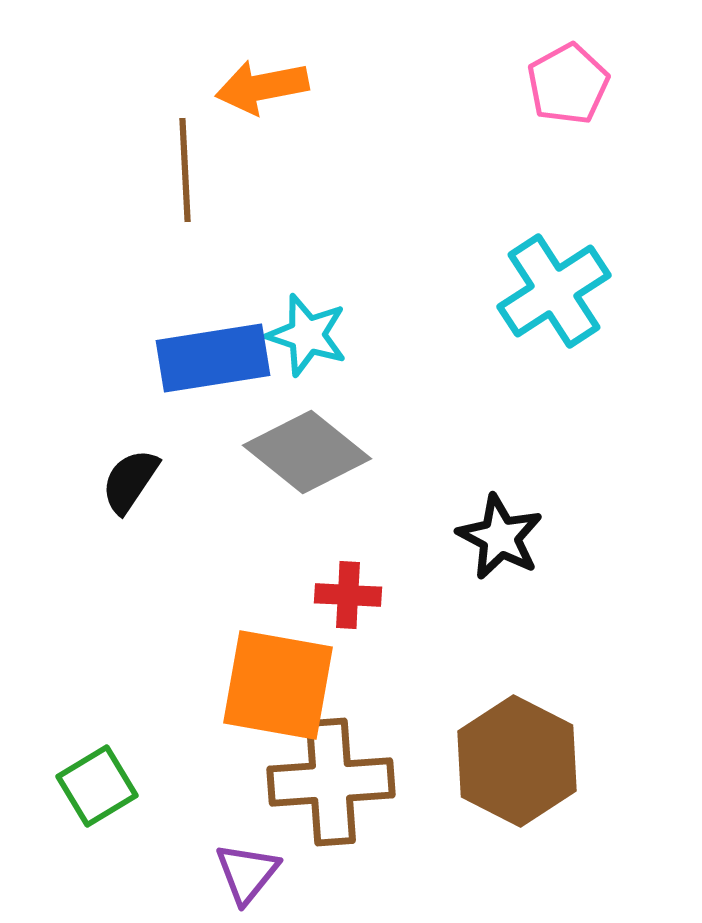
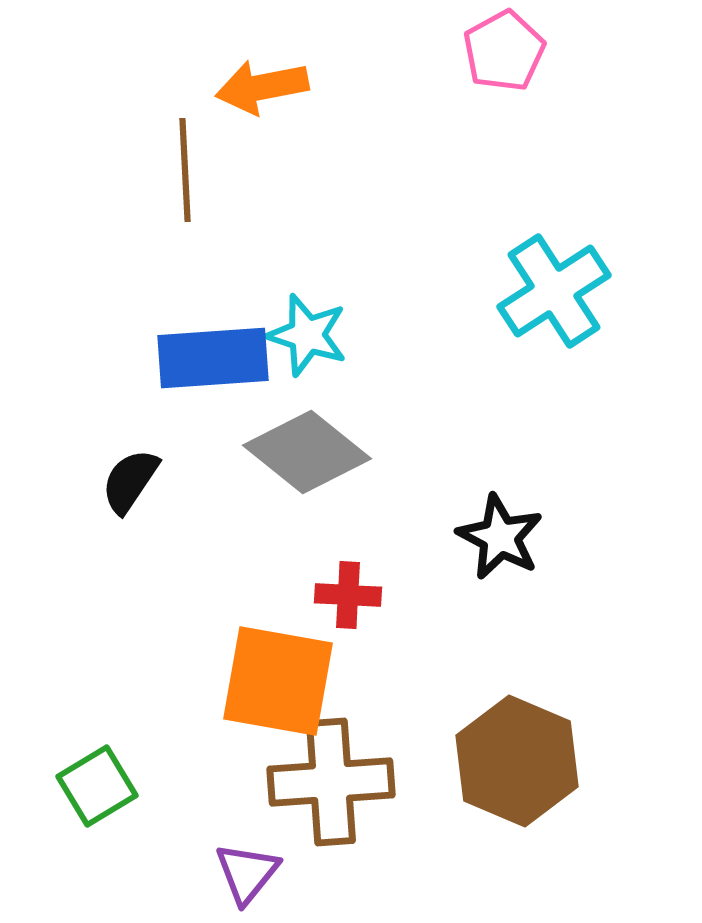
pink pentagon: moved 64 px left, 33 px up
blue rectangle: rotated 5 degrees clockwise
orange square: moved 4 px up
brown hexagon: rotated 4 degrees counterclockwise
